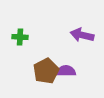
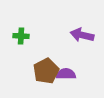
green cross: moved 1 px right, 1 px up
purple semicircle: moved 3 px down
